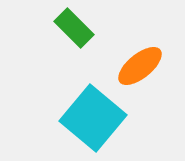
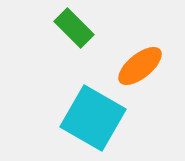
cyan square: rotated 10 degrees counterclockwise
